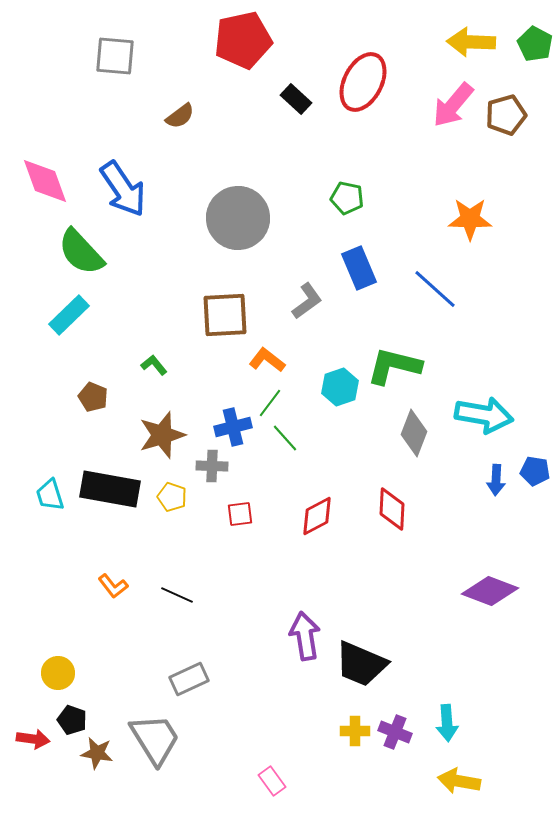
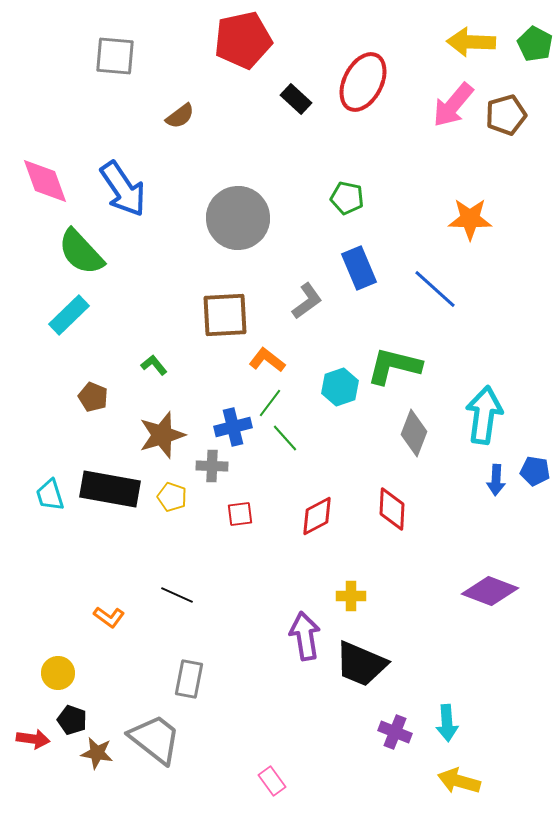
cyan arrow at (484, 415): rotated 92 degrees counterclockwise
orange L-shape at (113, 586): moved 4 px left, 31 px down; rotated 16 degrees counterclockwise
gray rectangle at (189, 679): rotated 54 degrees counterclockwise
yellow cross at (355, 731): moved 4 px left, 135 px up
gray trapezoid at (155, 739): rotated 20 degrees counterclockwise
yellow arrow at (459, 781): rotated 6 degrees clockwise
